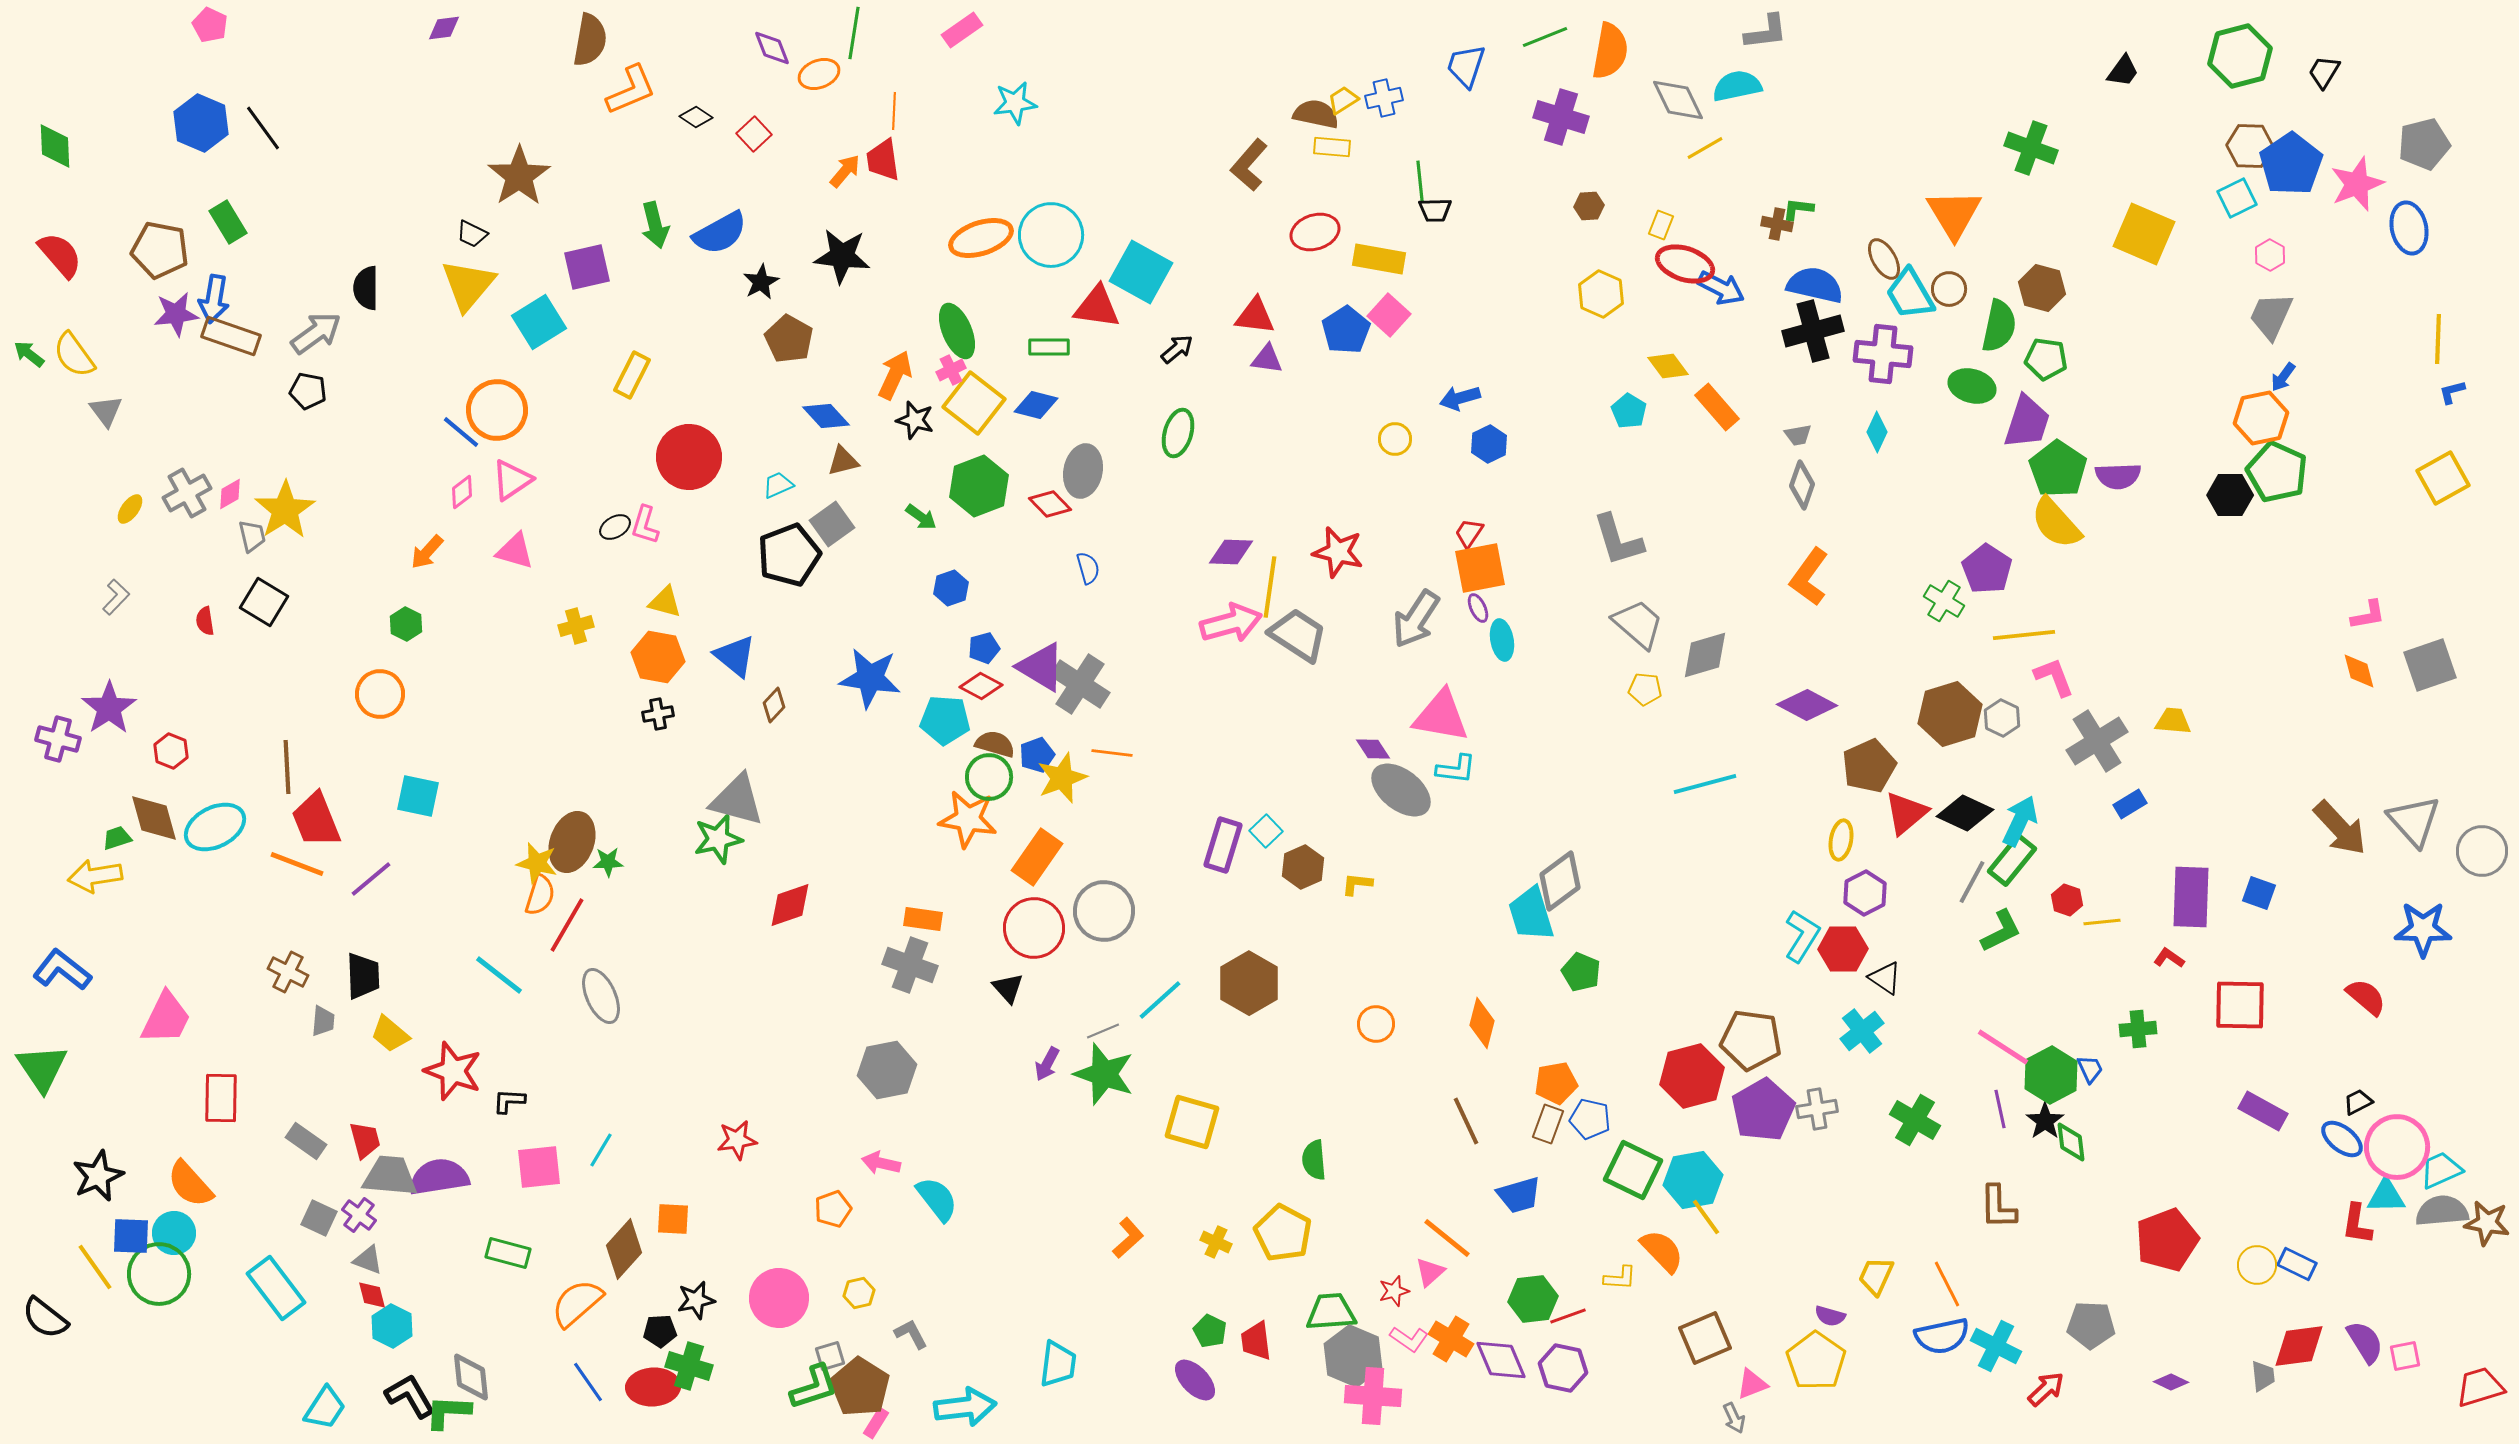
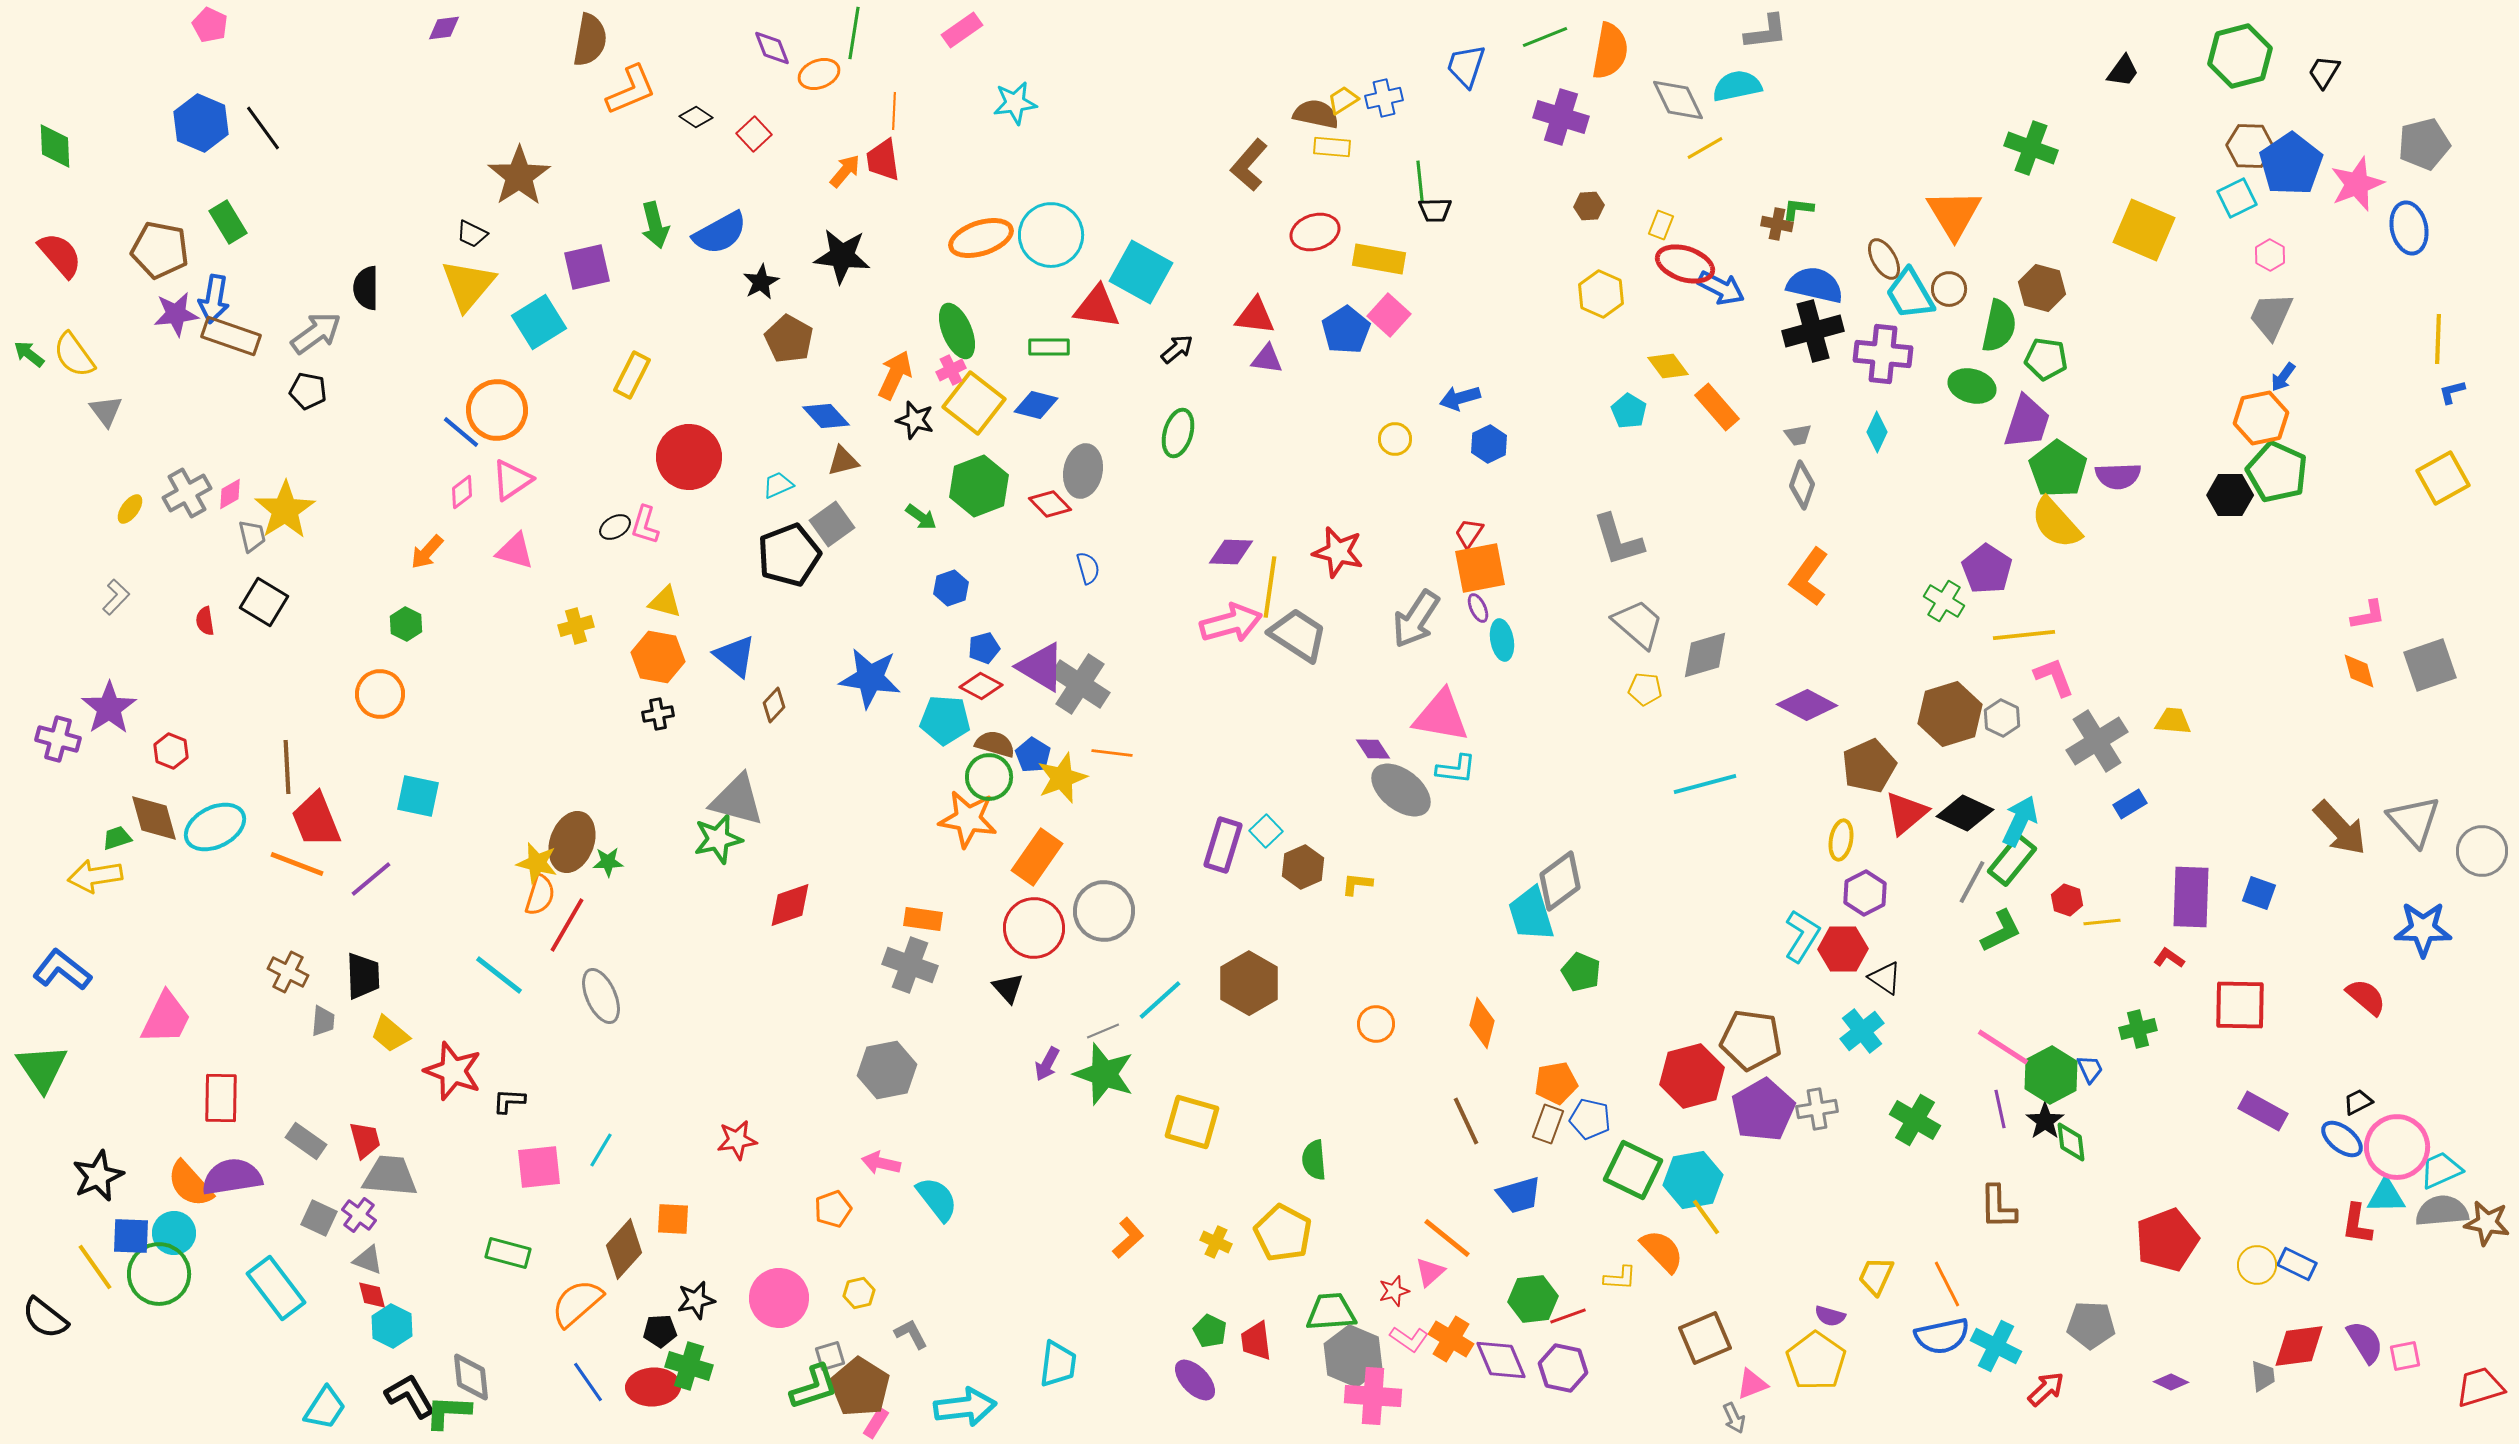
yellow square at (2144, 234): moved 4 px up
blue pentagon at (1037, 755): moved 4 px left; rotated 20 degrees counterclockwise
green cross at (2138, 1029): rotated 9 degrees counterclockwise
purple semicircle at (439, 1177): moved 207 px left
